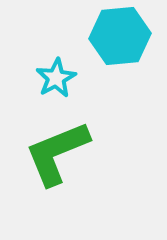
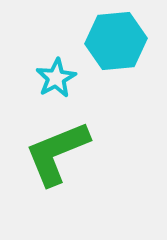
cyan hexagon: moved 4 px left, 5 px down
